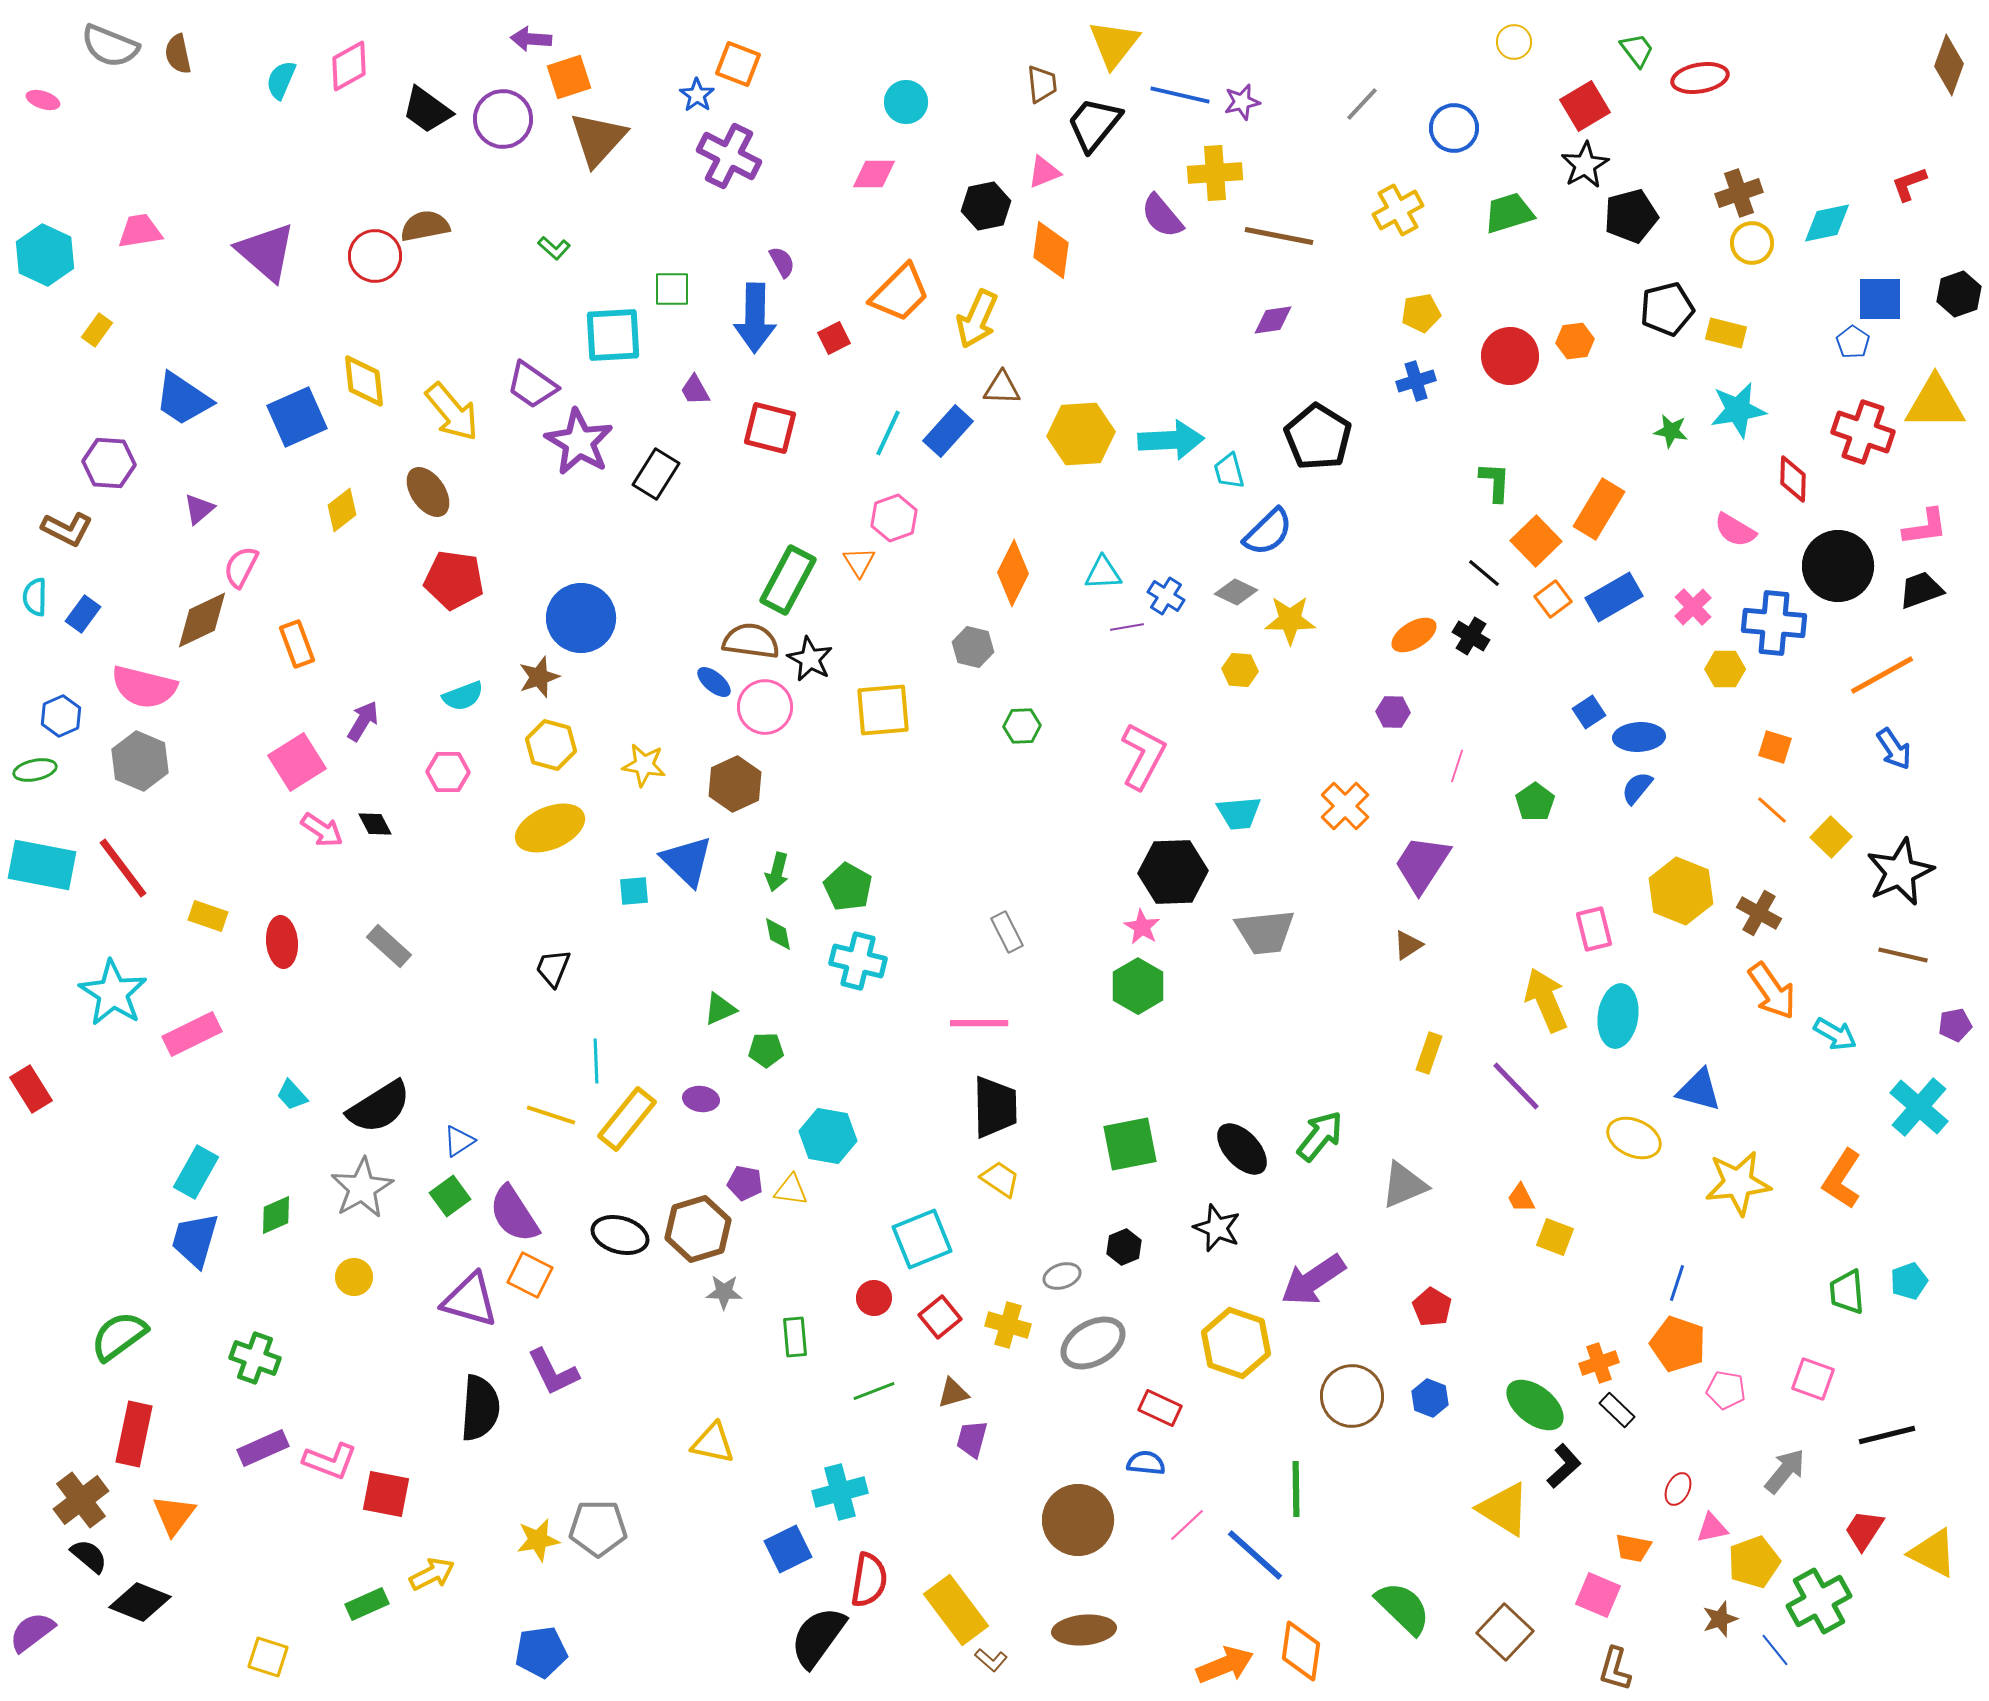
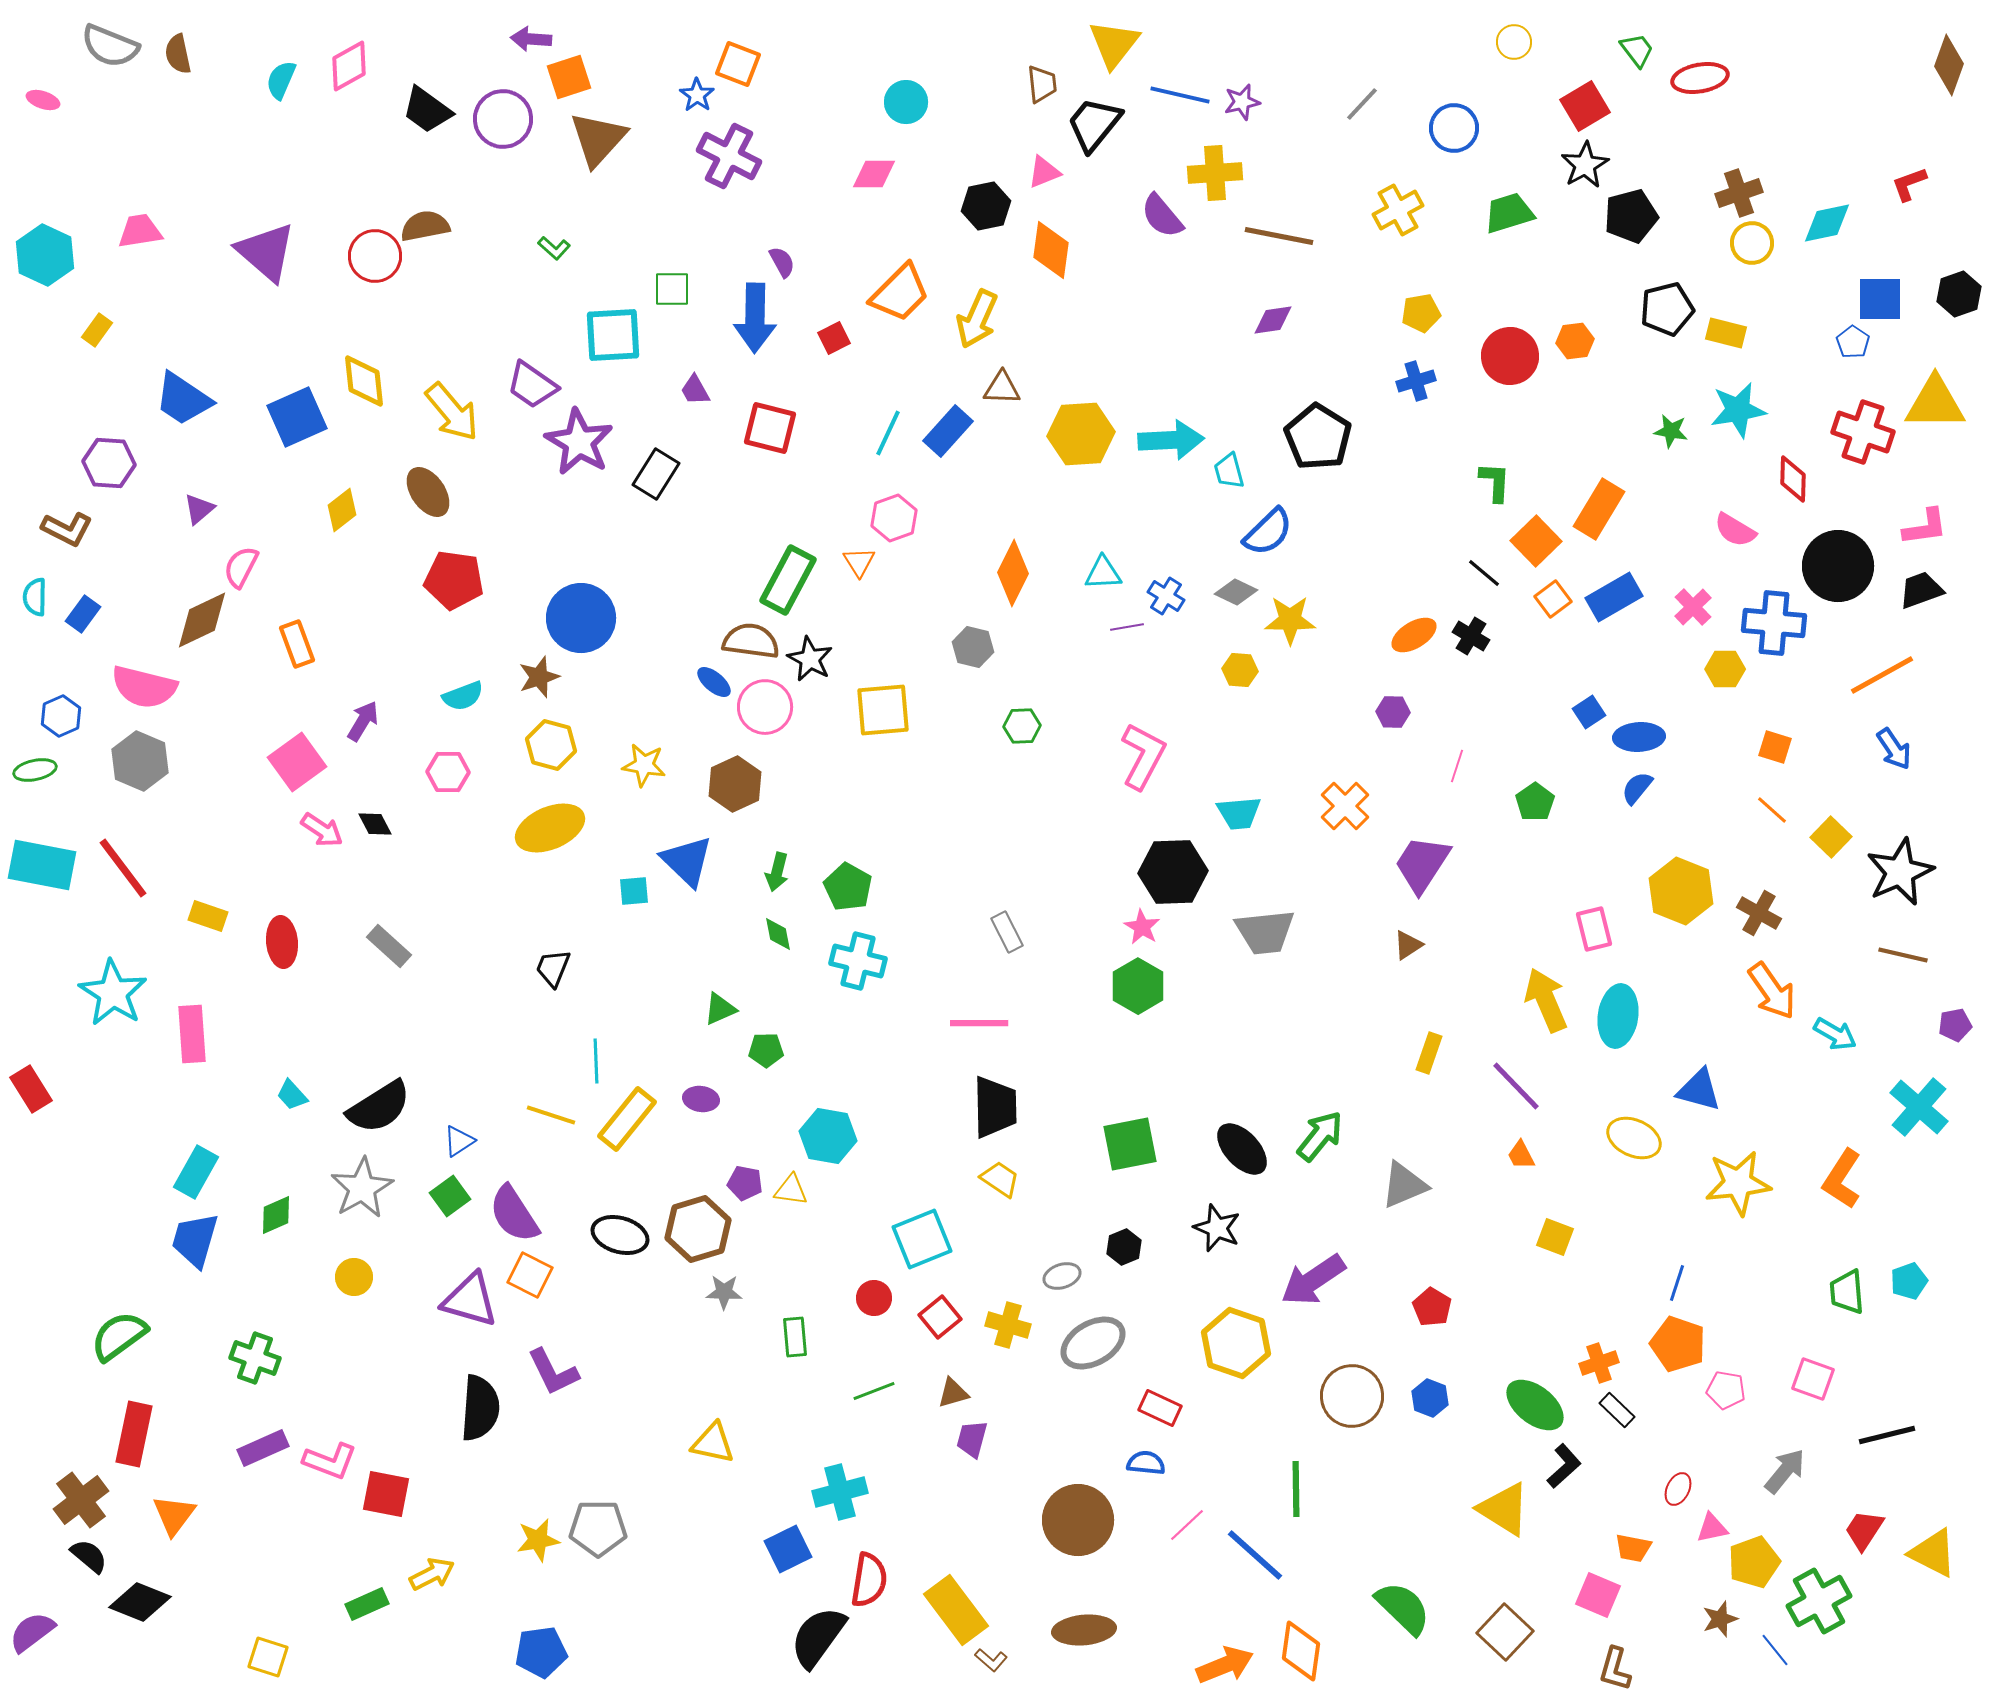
pink square at (297, 762): rotated 4 degrees counterclockwise
pink rectangle at (192, 1034): rotated 68 degrees counterclockwise
orange trapezoid at (1521, 1198): moved 43 px up
